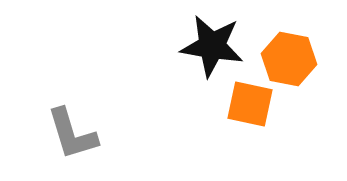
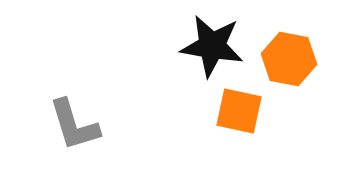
orange square: moved 11 px left, 7 px down
gray L-shape: moved 2 px right, 9 px up
